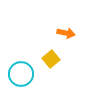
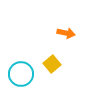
yellow square: moved 1 px right, 5 px down
